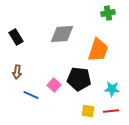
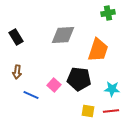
gray diamond: moved 1 px right, 1 px down
